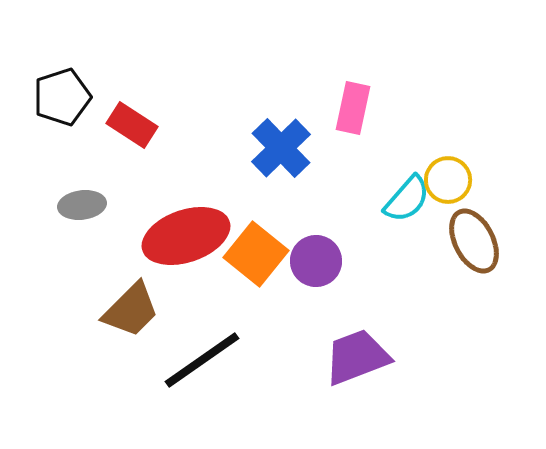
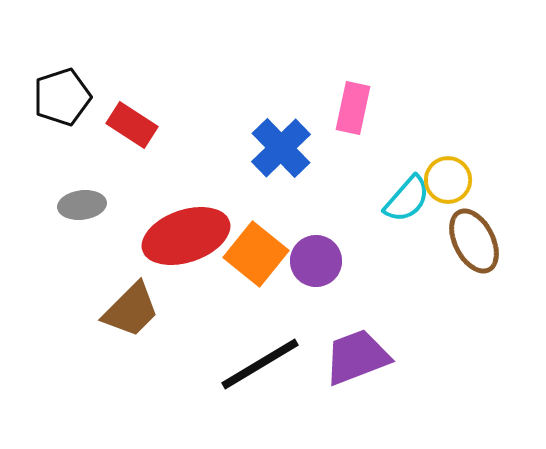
black line: moved 58 px right, 4 px down; rotated 4 degrees clockwise
